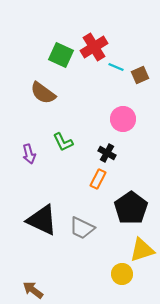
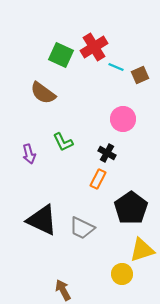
brown arrow: moved 30 px right; rotated 25 degrees clockwise
